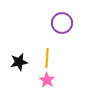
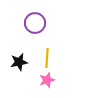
purple circle: moved 27 px left
pink star: rotated 21 degrees clockwise
